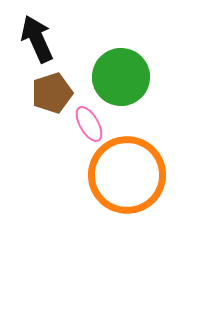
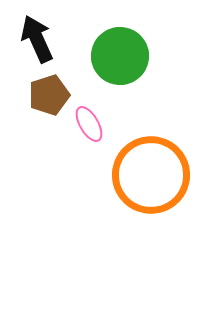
green circle: moved 1 px left, 21 px up
brown pentagon: moved 3 px left, 2 px down
orange circle: moved 24 px right
